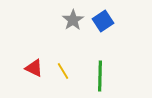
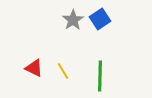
blue square: moved 3 px left, 2 px up
